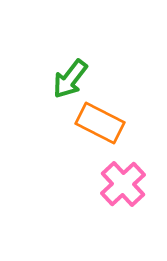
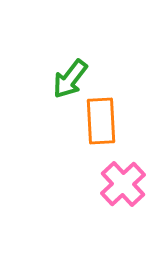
orange rectangle: moved 1 px right, 2 px up; rotated 60 degrees clockwise
